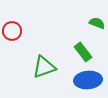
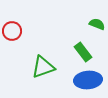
green semicircle: moved 1 px down
green triangle: moved 1 px left
